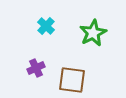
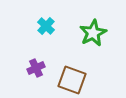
brown square: rotated 12 degrees clockwise
